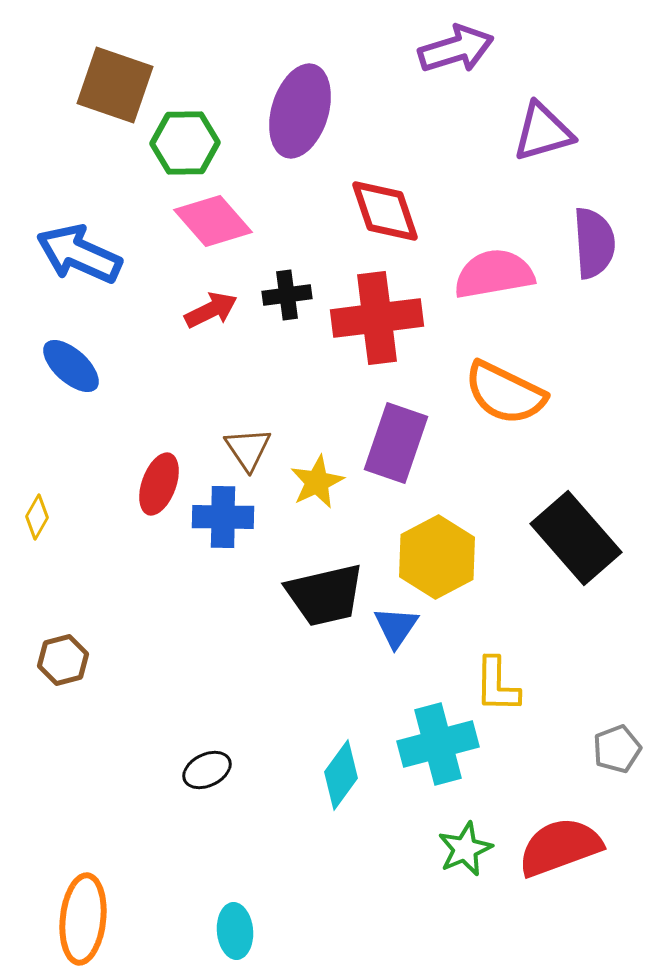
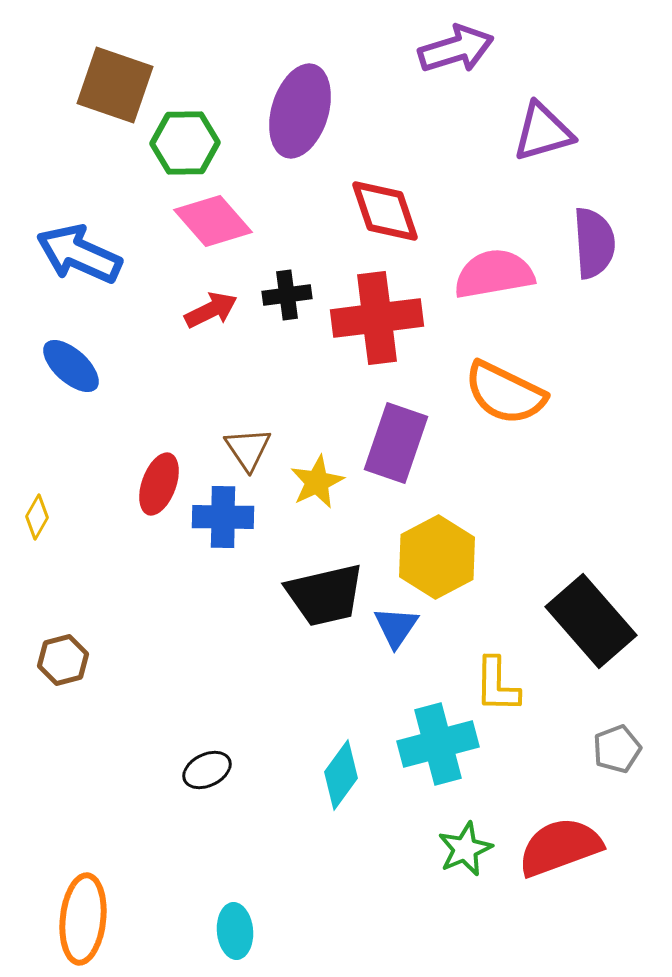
black rectangle: moved 15 px right, 83 px down
